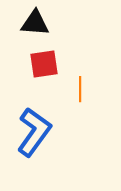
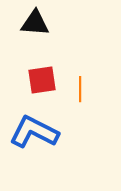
red square: moved 2 px left, 16 px down
blue L-shape: rotated 99 degrees counterclockwise
